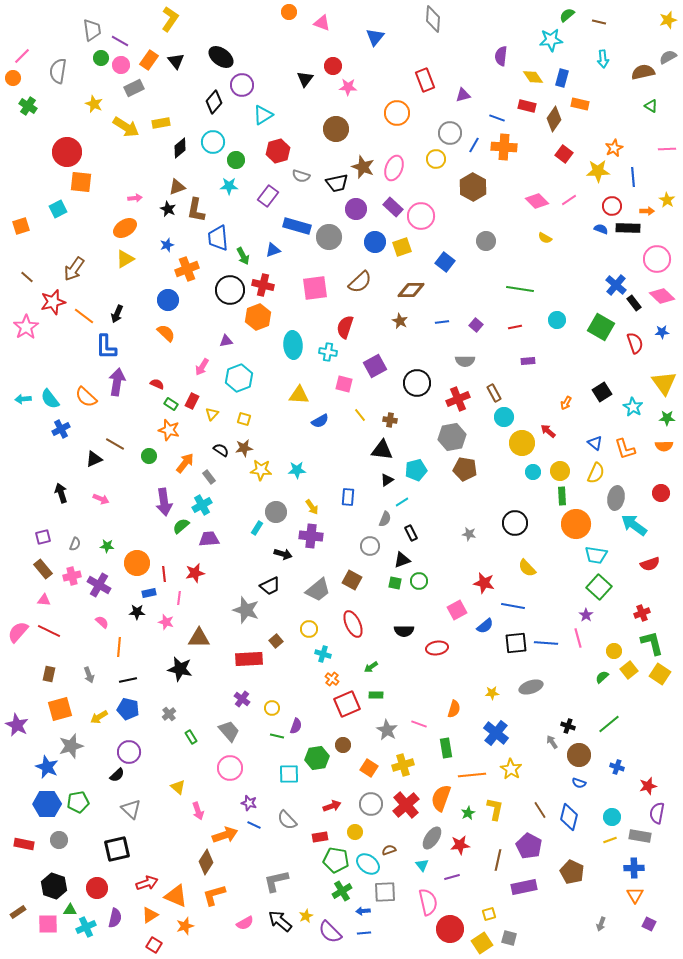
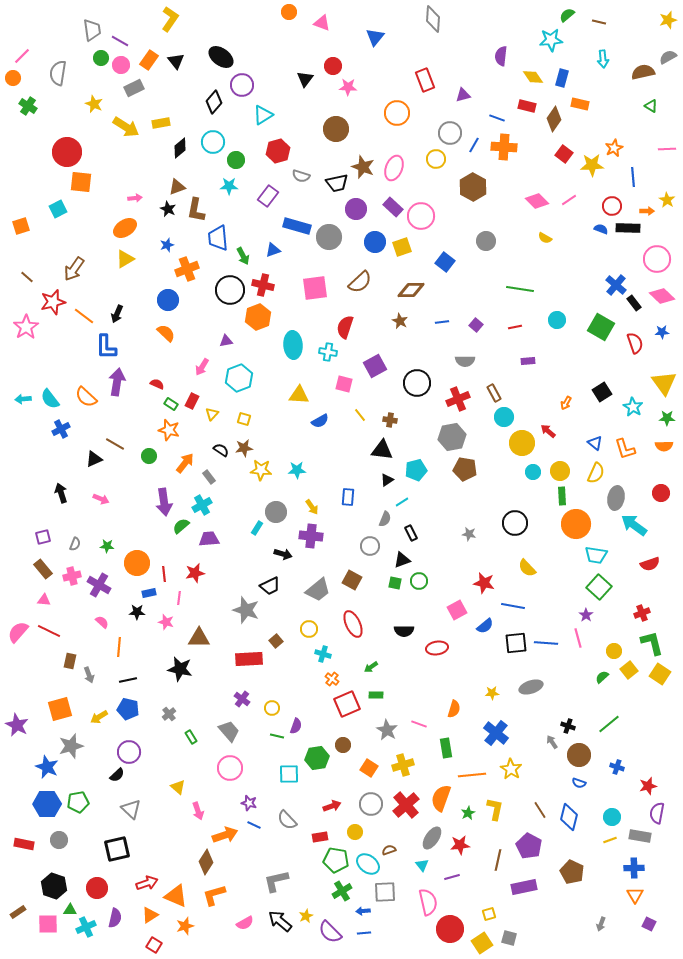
gray semicircle at (58, 71): moved 2 px down
yellow star at (598, 171): moved 6 px left, 6 px up
brown rectangle at (49, 674): moved 21 px right, 13 px up
